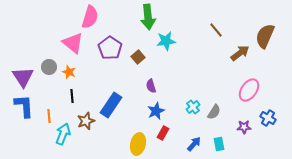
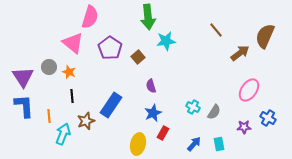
cyan cross: rotated 24 degrees counterclockwise
blue star: moved 3 px left, 2 px down
